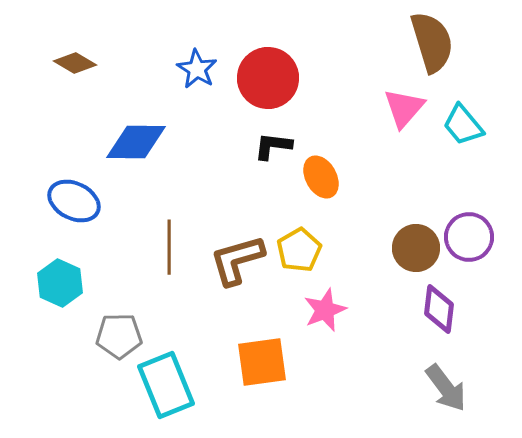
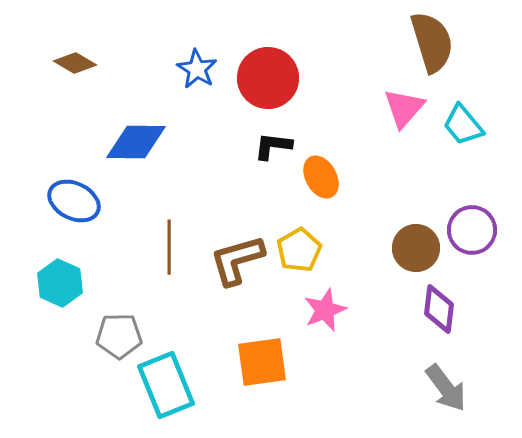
purple circle: moved 3 px right, 7 px up
